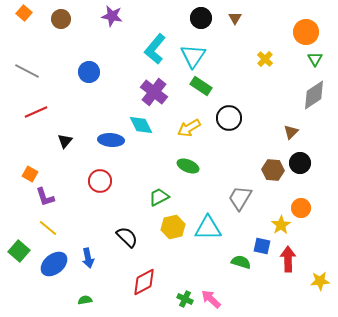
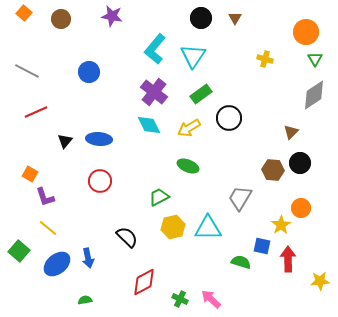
yellow cross at (265, 59): rotated 28 degrees counterclockwise
green rectangle at (201, 86): moved 8 px down; rotated 70 degrees counterclockwise
cyan diamond at (141, 125): moved 8 px right
blue ellipse at (111, 140): moved 12 px left, 1 px up
blue ellipse at (54, 264): moved 3 px right
green cross at (185, 299): moved 5 px left
